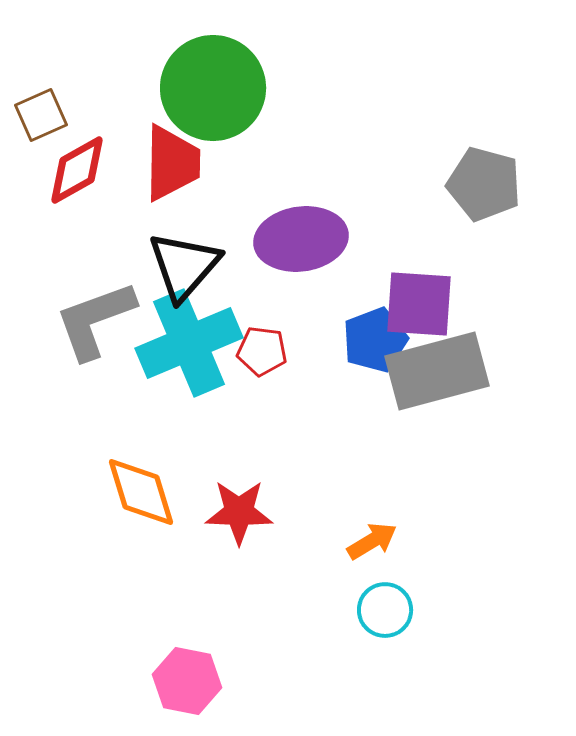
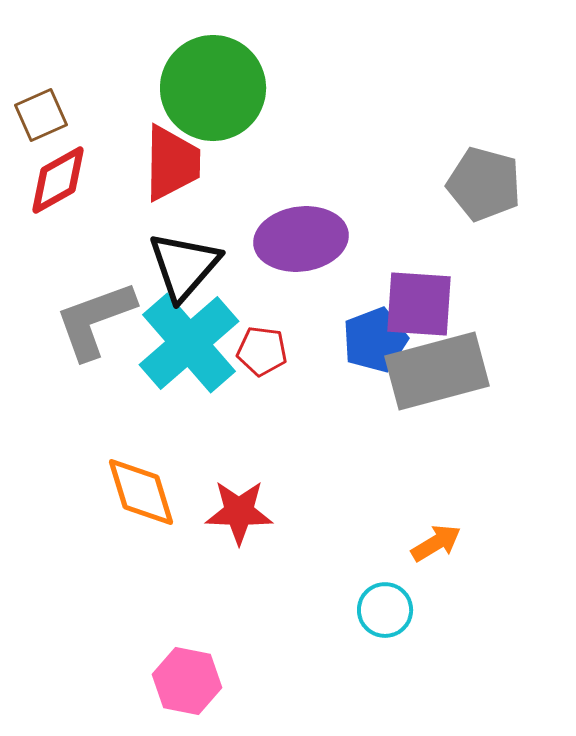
red diamond: moved 19 px left, 10 px down
cyan cross: rotated 18 degrees counterclockwise
orange arrow: moved 64 px right, 2 px down
